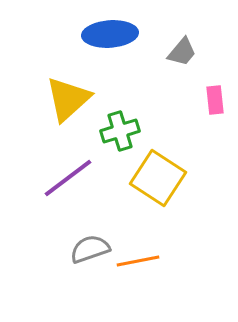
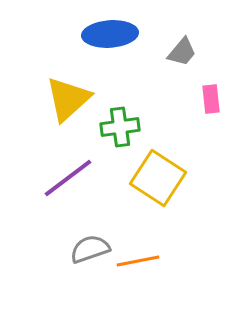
pink rectangle: moved 4 px left, 1 px up
green cross: moved 4 px up; rotated 9 degrees clockwise
